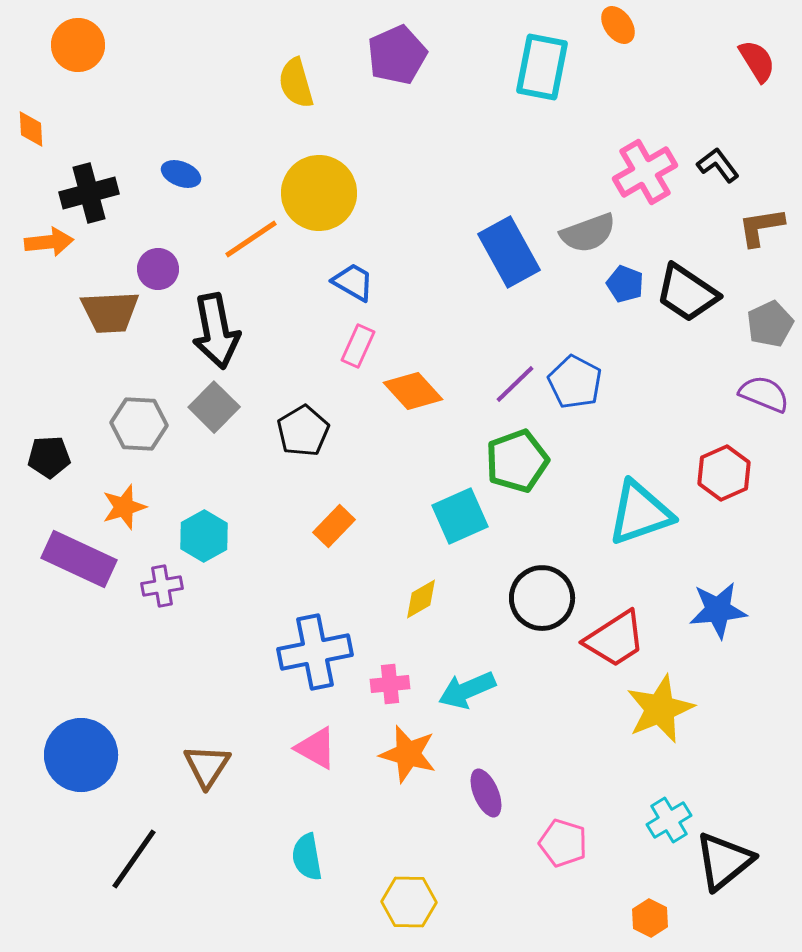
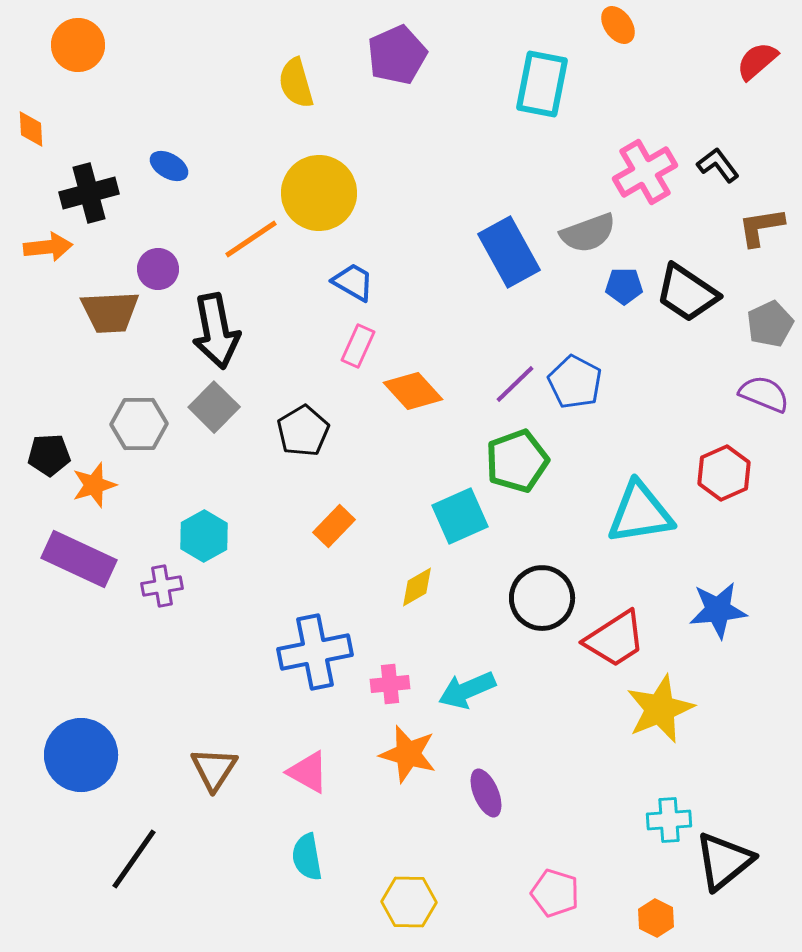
red semicircle at (757, 61): rotated 99 degrees counterclockwise
cyan rectangle at (542, 67): moved 17 px down
blue ellipse at (181, 174): moved 12 px left, 8 px up; rotated 9 degrees clockwise
orange arrow at (49, 242): moved 1 px left, 5 px down
blue pentagon at (625, 284): moved 1 px left, 2 px down; rotated 21 degrees counterclockwise
gray hexagon at (139, 424): rotated 4 degrees counterclockwise
black pentagon at (49, 457): moved 2 px up
orange star at (124, 507): moved 30 px left, 22 px up
cyan triangle at (640, 513): rotated 10 degrees clockwise
yellow diamond at (421, 599): moved 4 px left, 12 px up
pink triangle at (316, 748): moved 8 px left, 24 px down
brown triangle at (207, 766): moved 7 px right, 3 px down
cyan cross at (669, 820): rotated 27 degrees clockwise
pink pentagon at (563, 843): moved 8 px left, 50 px down
orange hexagon at (650, 918): moved 6 px right
